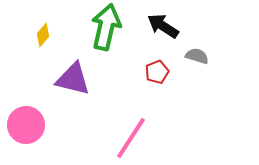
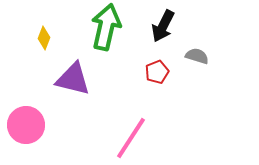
black arrow: rotated 96 degrees counterclockwise
yellow diamond: moved 1 px right, 3 px down; rotated 20 degrees counterclockwise
